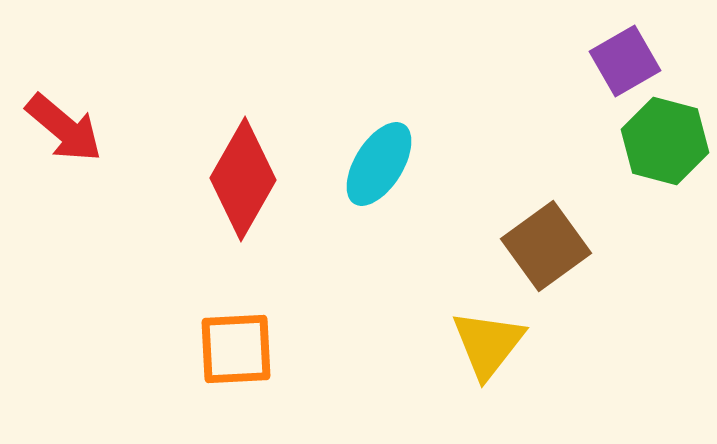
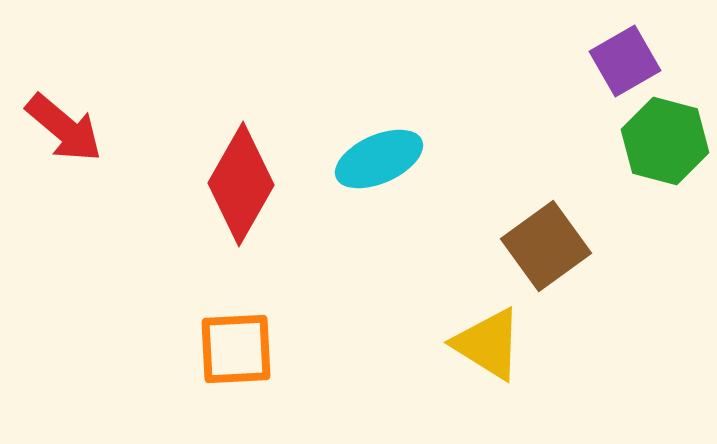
cyan ellipse: moved 5 px up; rotated 34 degrees clockwise
red diamond: moved 2 px left, 5 px down
yellow triangle: rotated 36 degrees counterclockwise
